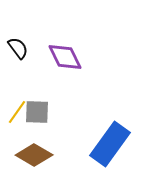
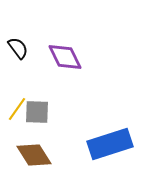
yellow line: moved 3 px up
blue rectangle: rotated 36 degrees clockwise
brown diamond: rotated 27 degrees clockwise
